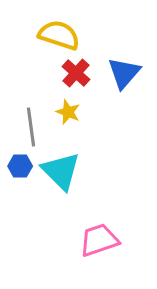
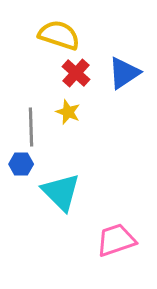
blue triangle: rotated 15 degrees clockwise
gray line: rotated 6 degrees clockwise
blue hexagon: moved 1 px right, 2 px up
cyan triangle: moved 21 px down
pink trapezoid: moved 17 px right
